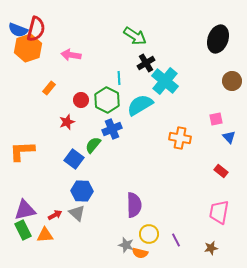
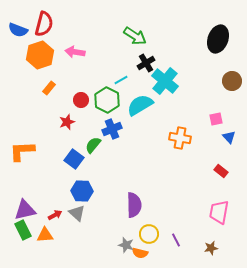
red semicircle: moved 8 px right, 5 px up
orange hexagon: moved 12 px right, 7 px down
pink arrow: moved 4 px right, 3 px up
cyan line: moved 2 px right, 2 px down; rotated 64 degrees clockwise
